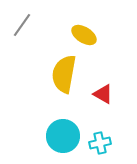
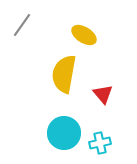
red triangle: rotated 20 degrees clockwise
cyan circle: moved 1 px right, 3 px up
